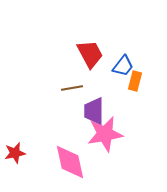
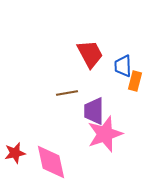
blue trapezoid: rotated 140 degrees clockwise
brown line: moved 5 px left, 5 px down
pink star: rotated 9 degrees counterclockwise
pink diamond: moved 19 px left
